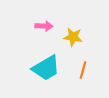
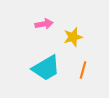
pink arrow: moved 2 px up; rotated 12 degrees counterclockwise
yellow star: rotated 24 degrees counterclockwise
